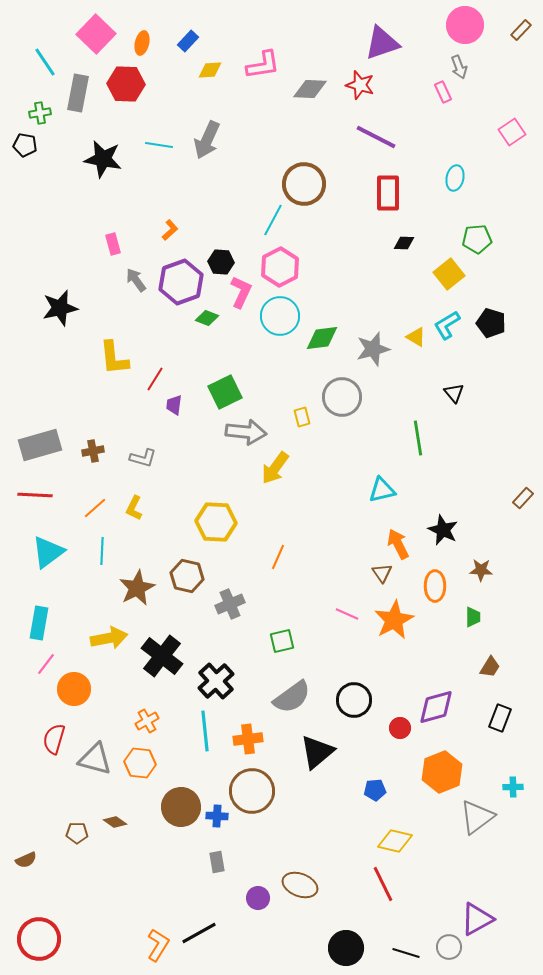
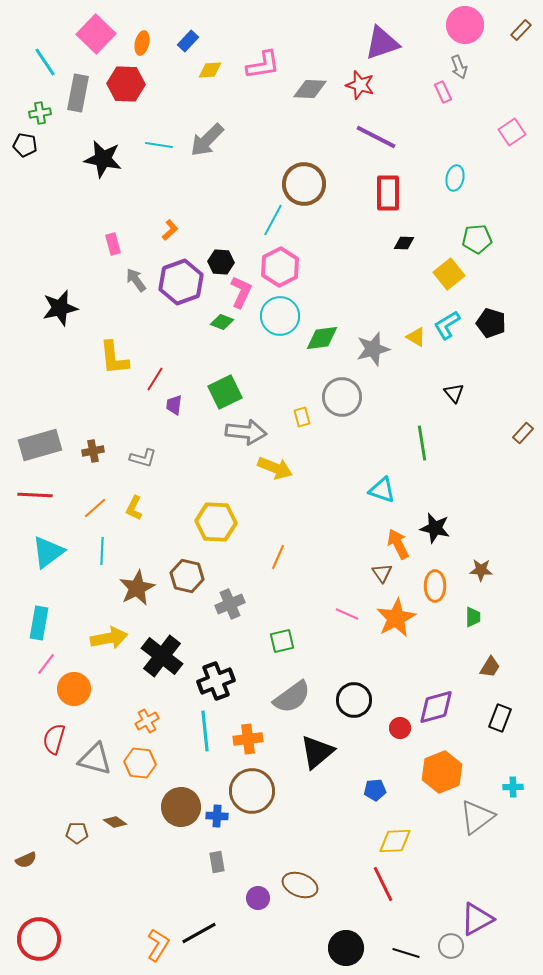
gray arrow at (207, 140): rotated 21 degrees clockwise
green diamond at (207, 318): moved 15 px right, 4 px down
green line at (418, 438): moved 4 px right, 5 px down
yellow arrow at (275, 468): rotated 104 degrees counterclockwise
cyan triangle at (382, 490): rotated 32 degrees clockwise
brown rectangle at (523, 498): moved 65 px up
black star at (443, 530): moved 8 px left, 2 px up; rotated 12 degrees counterclockwise
orange star at (394, 620): moved 2 px right, 2 px up
black cross at (216, 681): rotated 21 degrees clockwise
yellow diamond at (395, 841): rotated 16 degrees counterclockwise
gray circle at (449, 947): moved 2 px right, 1 px up
